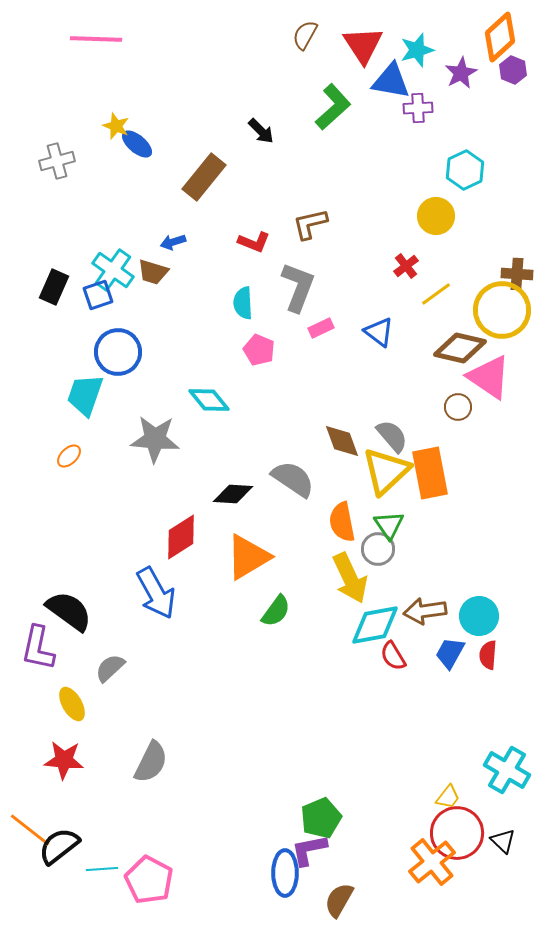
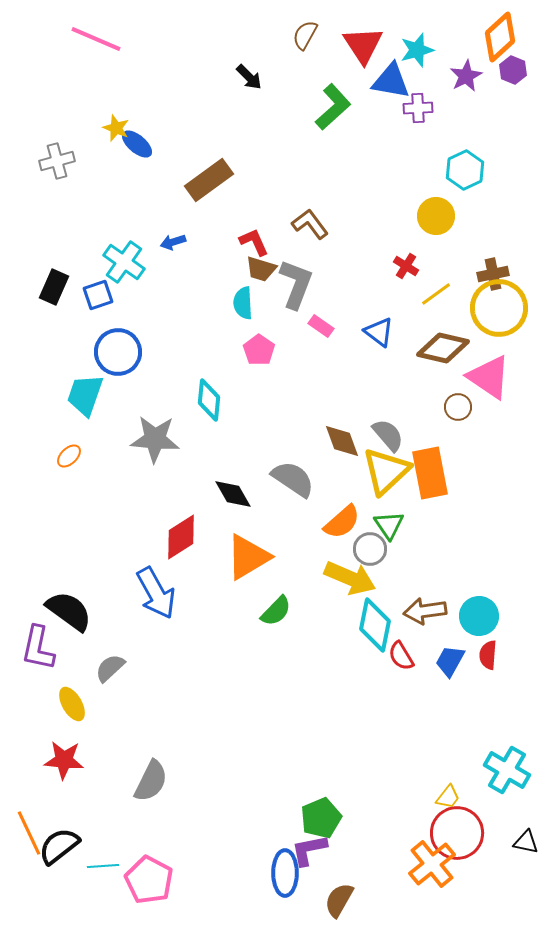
pink line at (96, 39): rotated 21 degrees clockwise
purple star at (461, 73): moved 5 px right, 3 px down
yellow star at (116, 126): moved 2 px down
black arrow at (261, 131): moved 12 px left, 54 px up
brown rectangle at (204, 177): moved 5 px right, 3 px down; rotated 15 degrees clockwise
brown L-shape at (310, 224): rotated 66 degrees clockwise
red L-shape at (254, 242): rotated 136 degrees counterclockwise
red cross at (406, 266): rotated 20 degrees counterclockwise
cyan cross at (113, 270): moved 11 px right, 8 px up
brown trapezoid at (153, 272): moved 108 px right, 3 px up
brown cross at (517, 274): moved 24 px left; rotated 16 degrees counterclockwise
gray L-shape at (298, 287): moved 2 px left, 3 px up
yellow circle at (502, 310): moved 3 px left, 2 px up
pink rectangle at (321, 328): moved 2 px up; rotated 60 degrees clockwise
brown diamond at (460, 348): moved 17 px left
pink pentagon at (259, 350): rotated 12 degrees clockwise
cyan diamond at (209, 400): rotated 45 degrees clockwise
gray semicircle at (392, 436): moved 4 px left, 1 px up
black diamond at (233, 494): rotated 57 degrees clockwise
orange semicircle at (342, 522): rotated 120 degrees counterclockwise
gray circle at (378, 549): moved 8 px left
yellow arrow at (350, 578): rotated 42 degrees counterclockwise
green semicircle at (276, 611): rotated 8 degrees clockwise
cyan diamond at (375, 625): rotated 68 degrees counterclockwise
blue trapezoid at (450, 653): moved 8 px down
red semicircle at (393, 656): moved 8 px right
gray semicircle at (151, 762): moved 19 px down
orange line at (30, 830): moved 1 px left, 3 px down; rotated 27 degrees clockwise
black triangle at (503, 841): moved 23 px right, 1 px down; rotated 32 degrees counterclockwise
orange cross at (432, 862): moved 2 px down
cyan line at (102, 869): moved 1 px right, 3 px up
